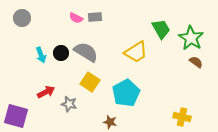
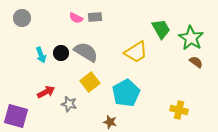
yellow square: rotated 18 degrees clockwise
yellow cross: moved 3 px left, 7 px up
